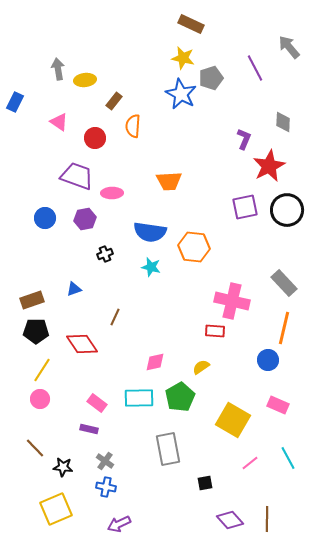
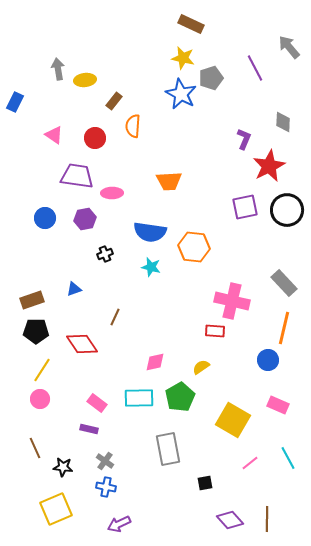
pink triangle at (59, 122): moved 5 px left, 13 px down
purple trapezoid at (77, 176): rotated 12 degrees counterclockwise
brown line at (35, 448): rotated 20 degrees clockwise
